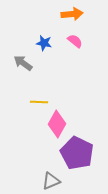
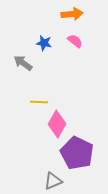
gray triangle: moved 2 px right
